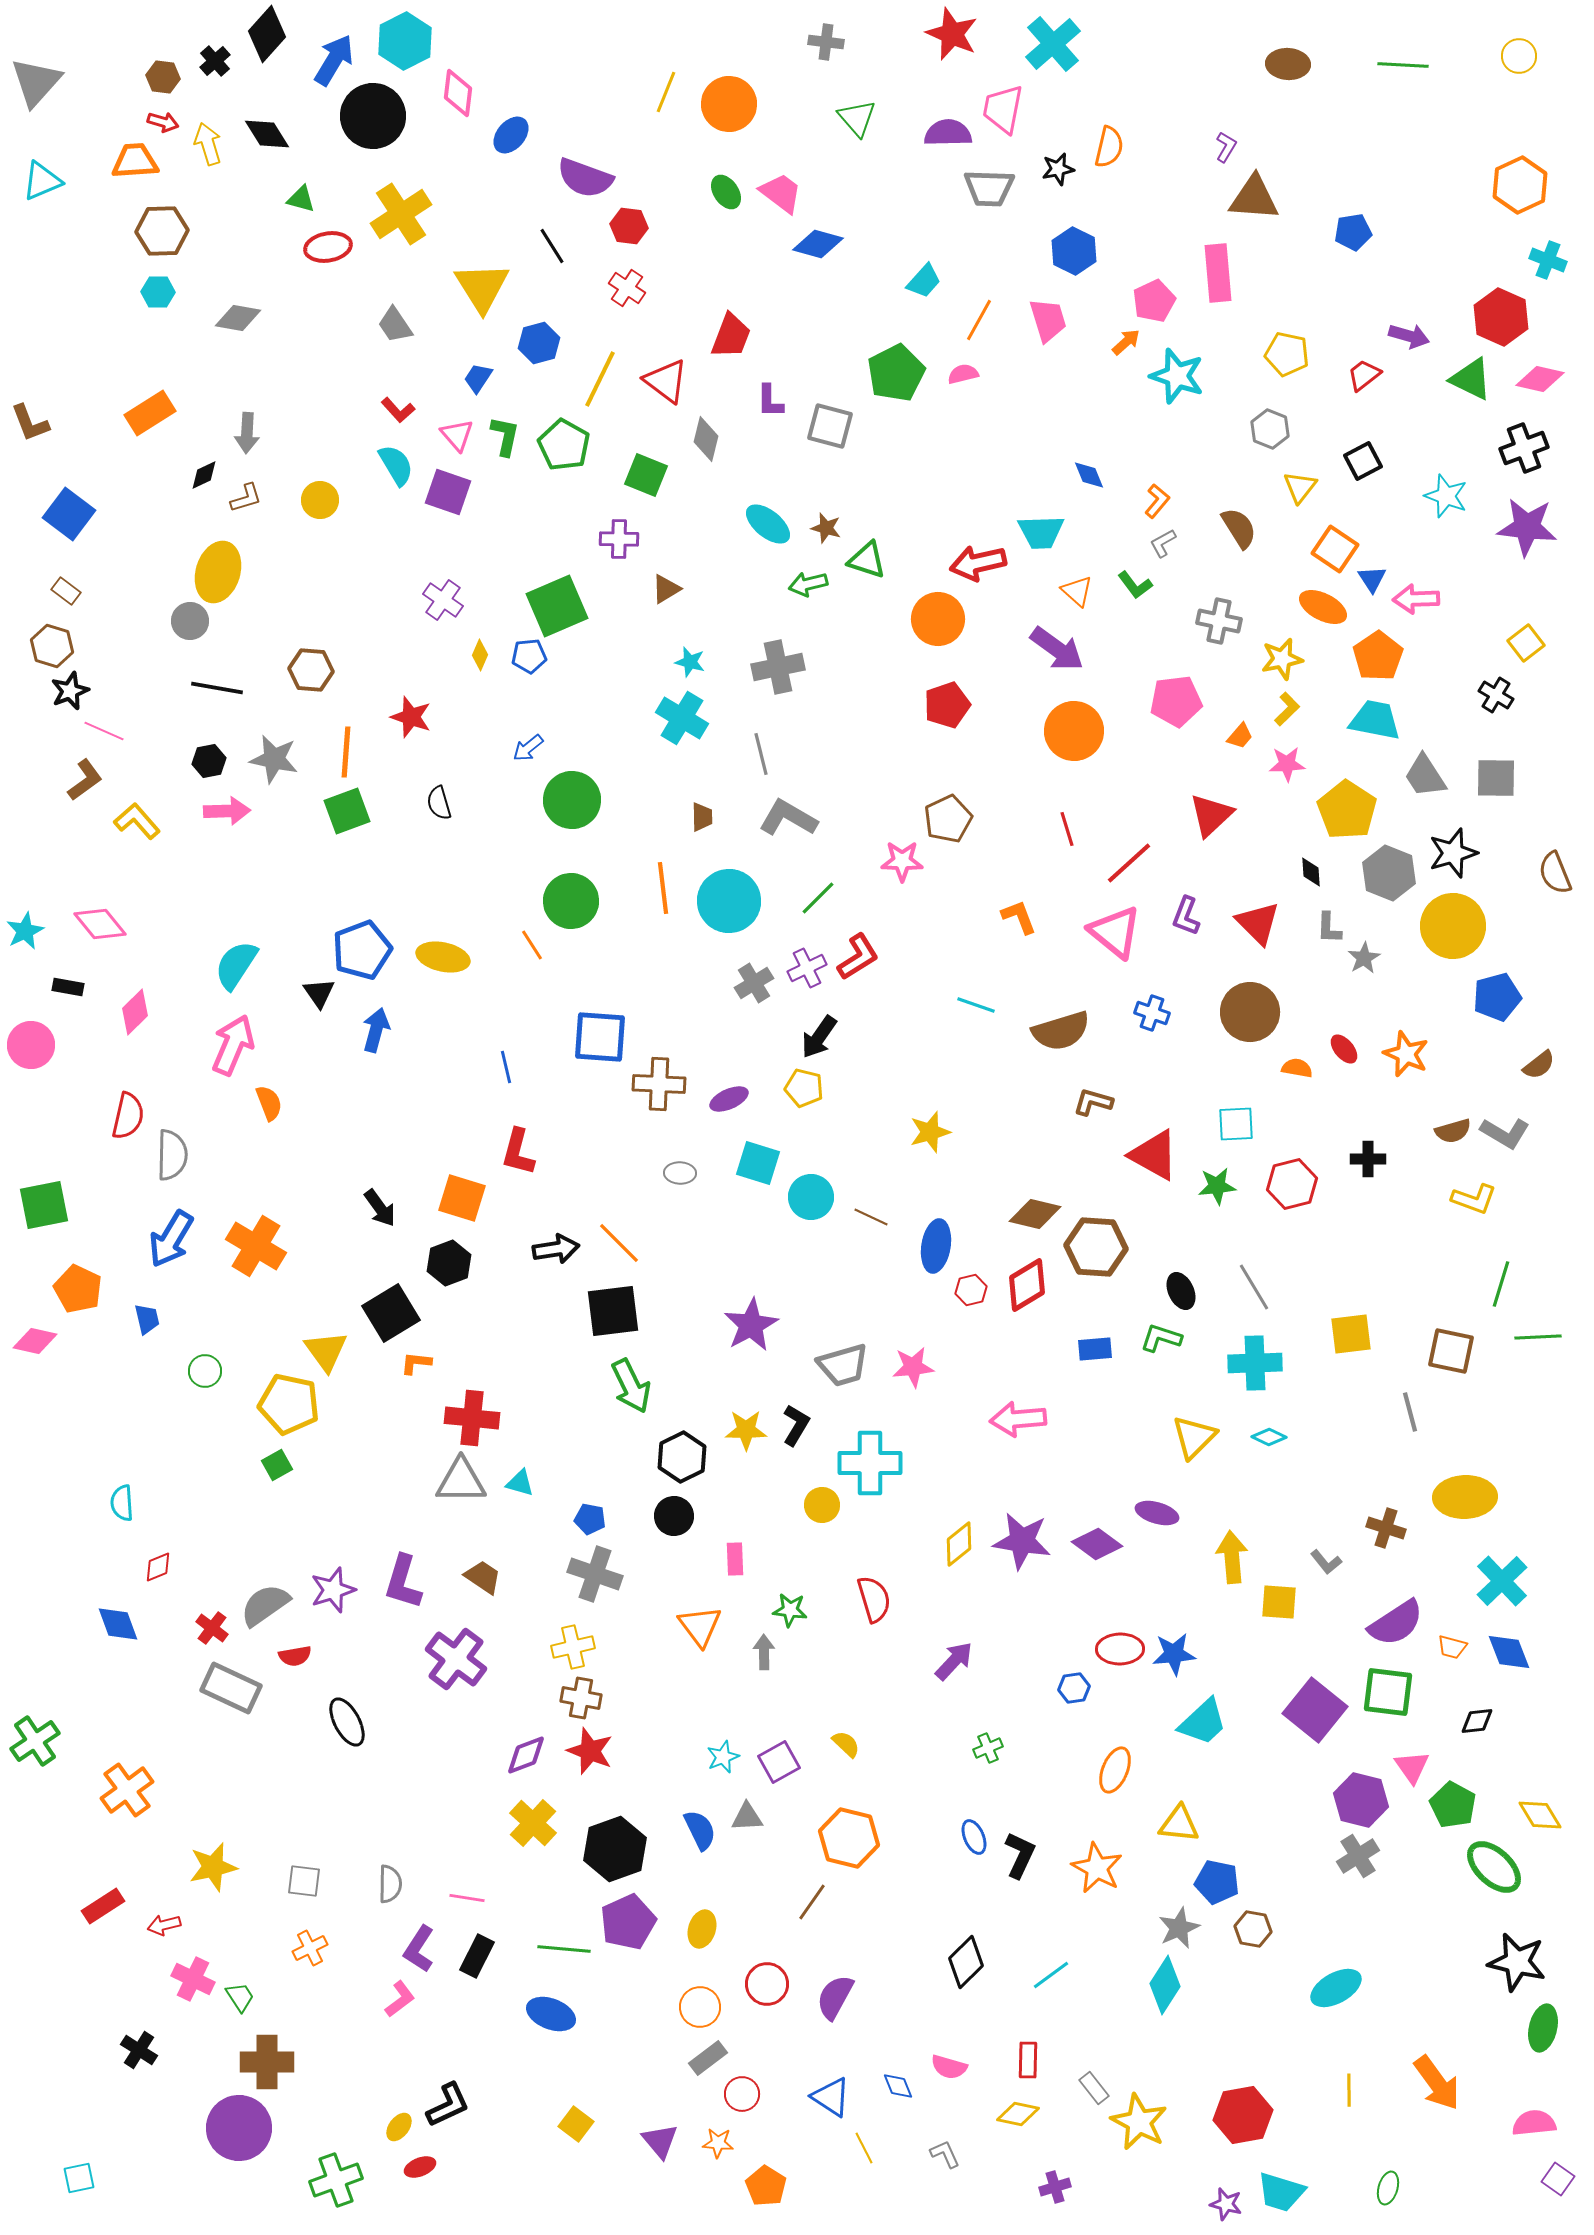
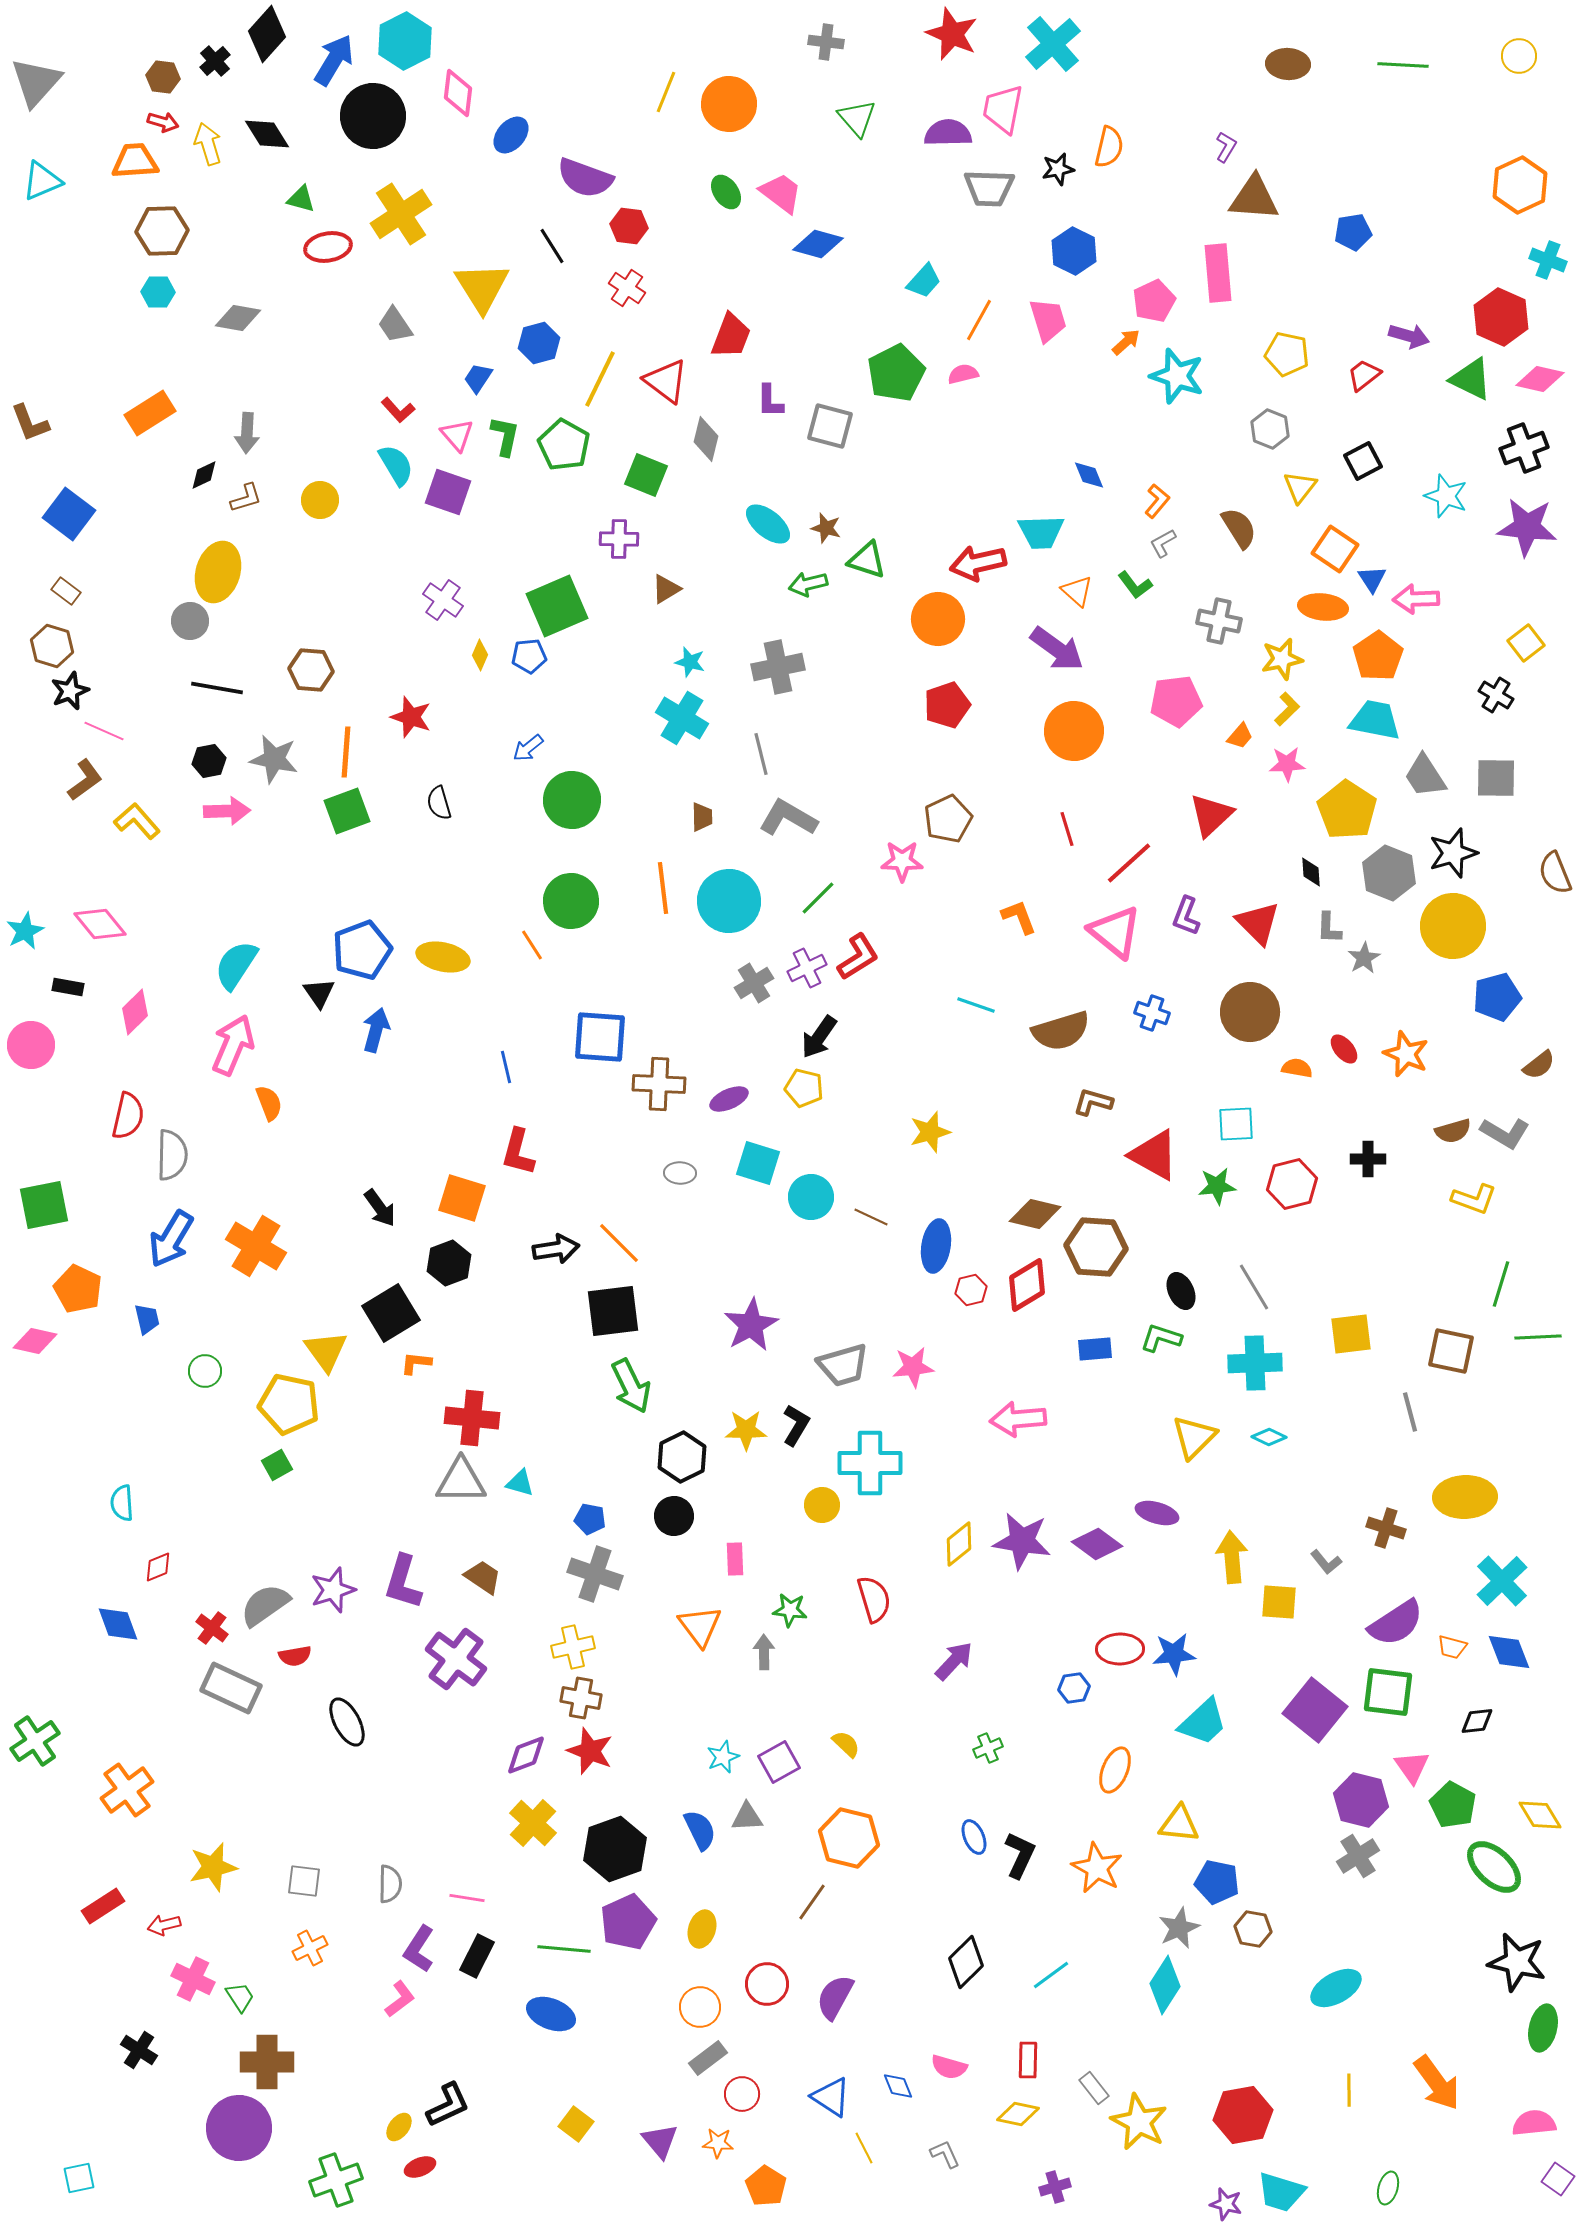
orange ellipse at (1323, 607): rotated 21 degrees counterclockwise
